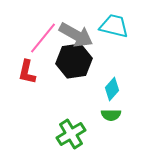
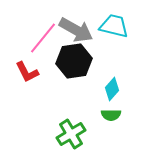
gray arrow: moved 5 px up
red L-shape: rotated 40 degrees counterclockwise
